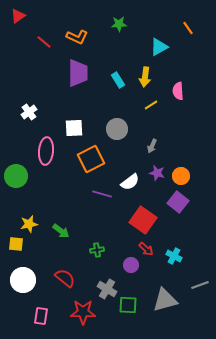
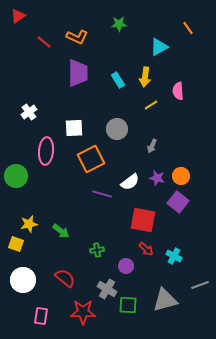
purple star: moved 5 px down
red square: rotated 24 degrees counterclockwise
yellow square: rotated 14 degrees clockwise
purple circle: moved 5 px left, 1 px down
